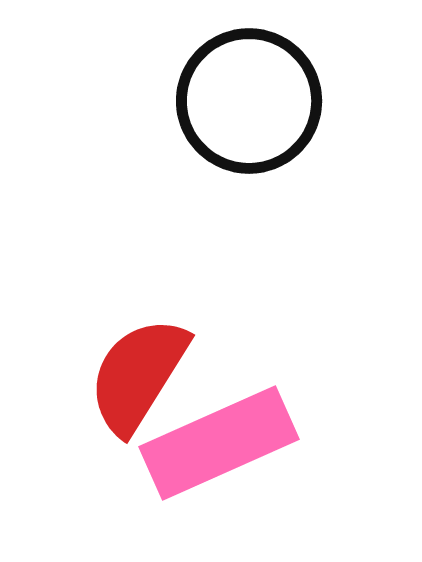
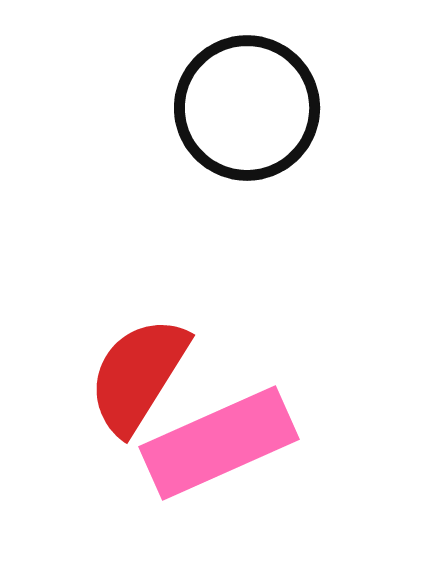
black circle: moved 2 px left, 7 px down
